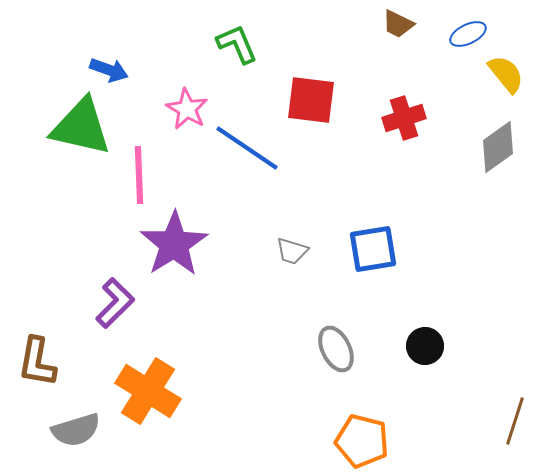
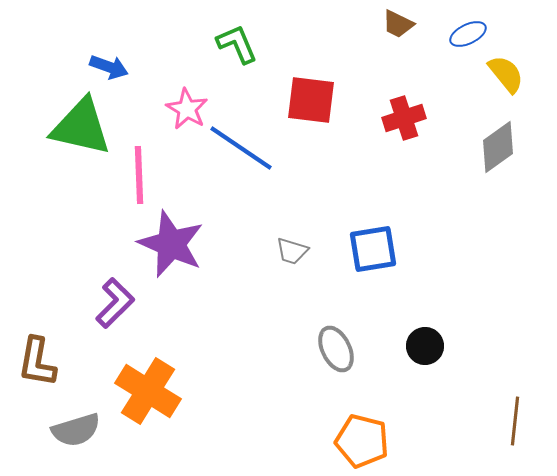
blue arrow: moved 3 px up
blue line: moved 6 px left
purple star: moved 3 px left; rotated 16 degrees counterclockwise
brown line: rotated 12 degrees counterclockwise
